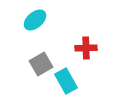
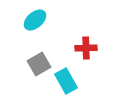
gray square: moved 2 px left
